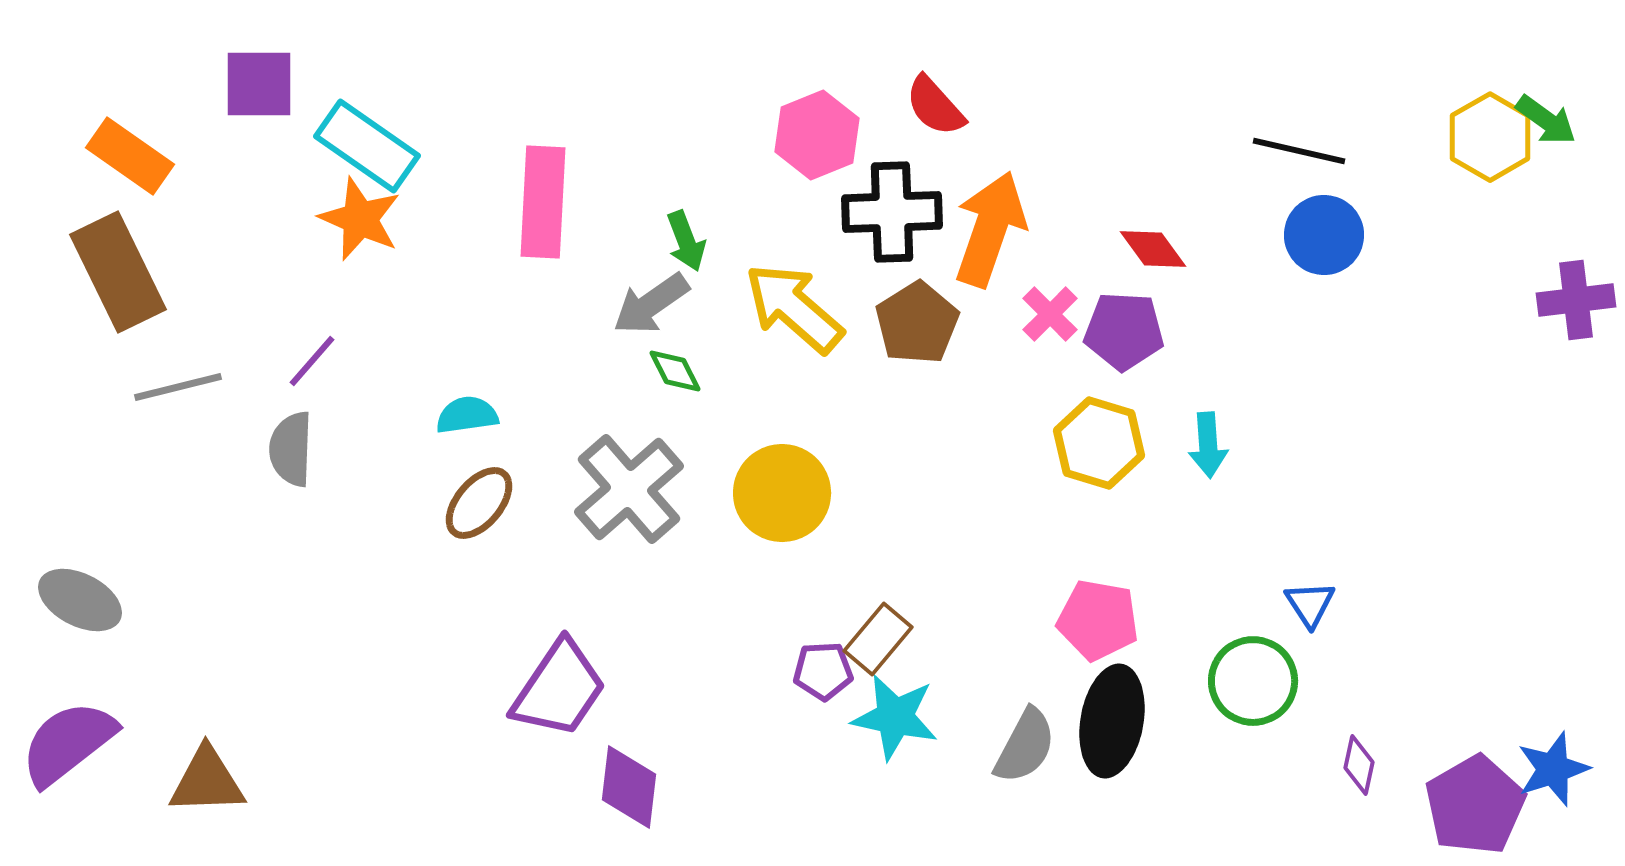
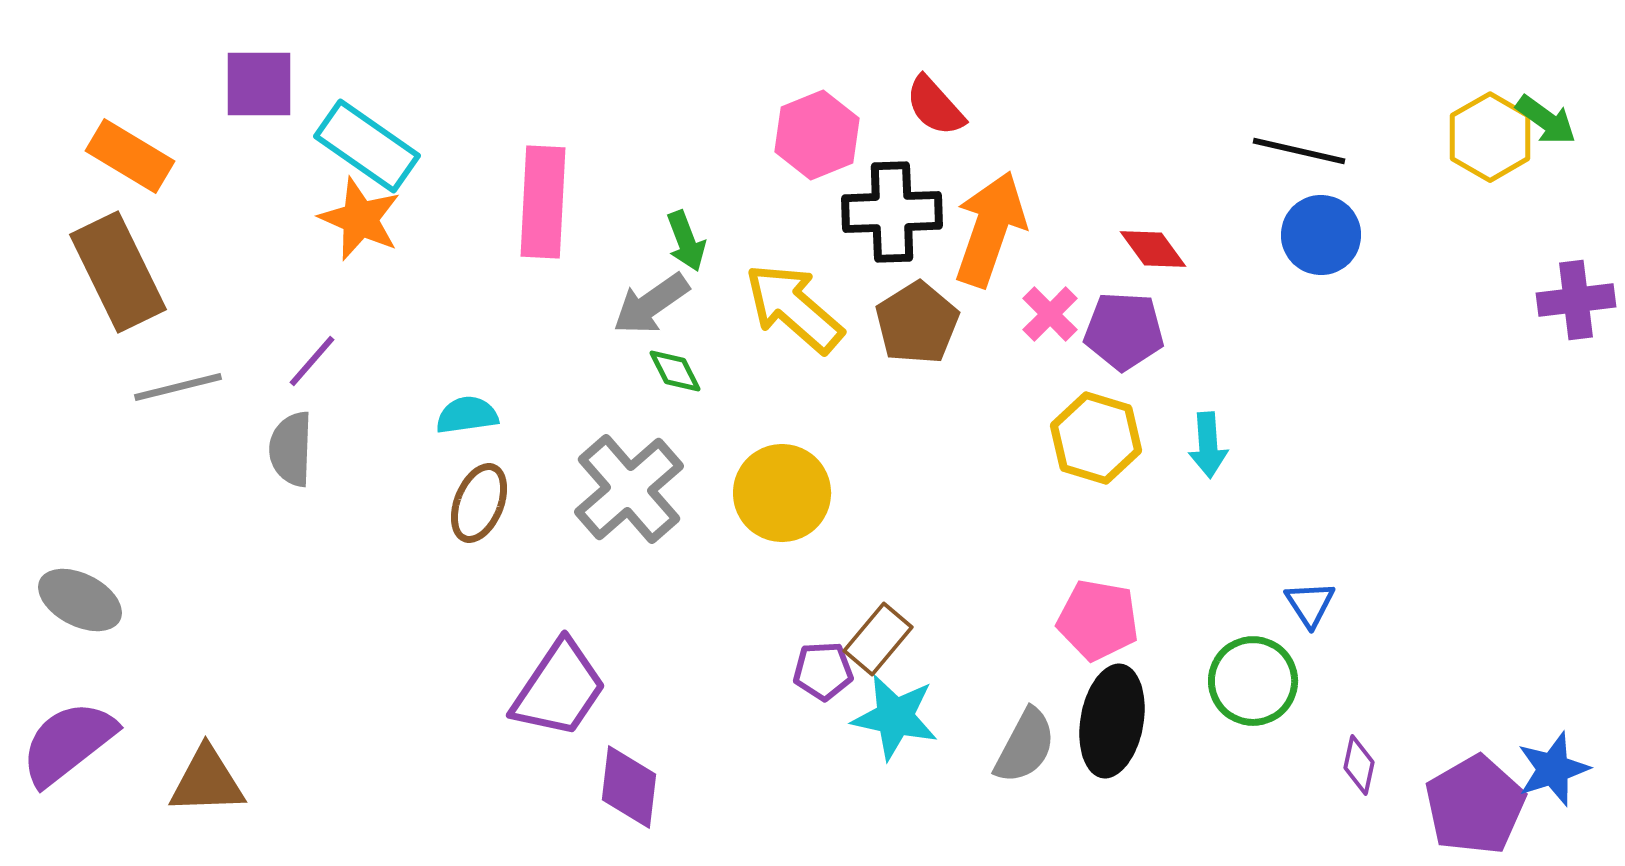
orange rectangle at (130, 156): rotated 4 degrees counterclockwise
blue circle at (1324, 235): moved 3 px left
yellow hexagon at (1099, 443): moved 3 px left, 5 px up
brown ellipse at (479, 503): rotated 18 degrees counterclockwise
